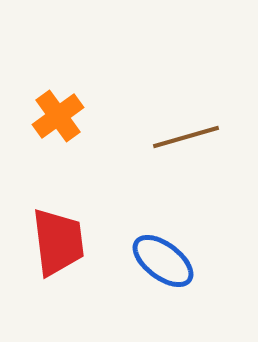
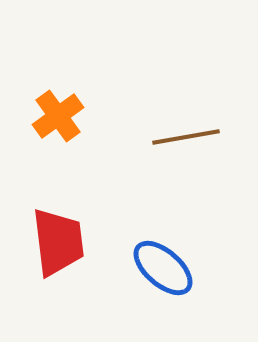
brown line: rotated 6 degrees clockwise
blue ellipse: moved 7 px down; rotated 4 degrees clockwise
